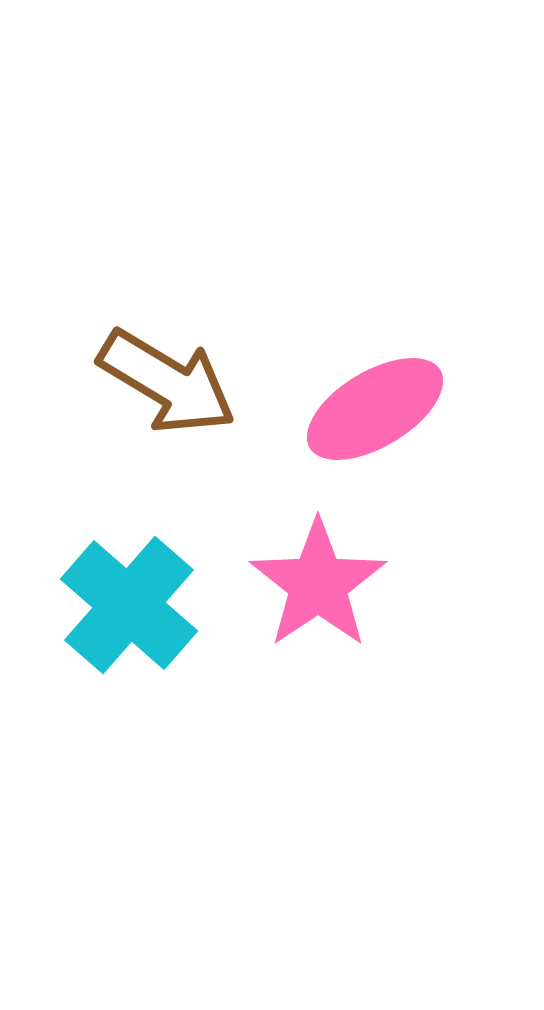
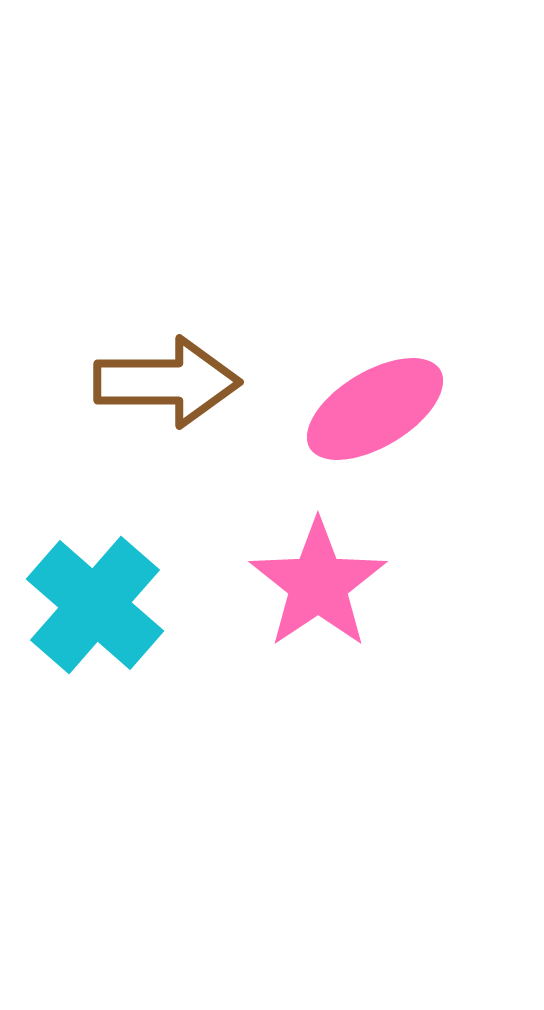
brown arrow: rotated 31 degrees counterclockwise
cyan cross: moved 34 px left
